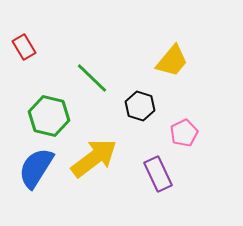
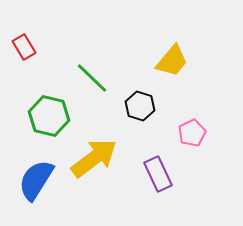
pink pentagon: moved 8 px right
blue semicircle: moved 12 px down
